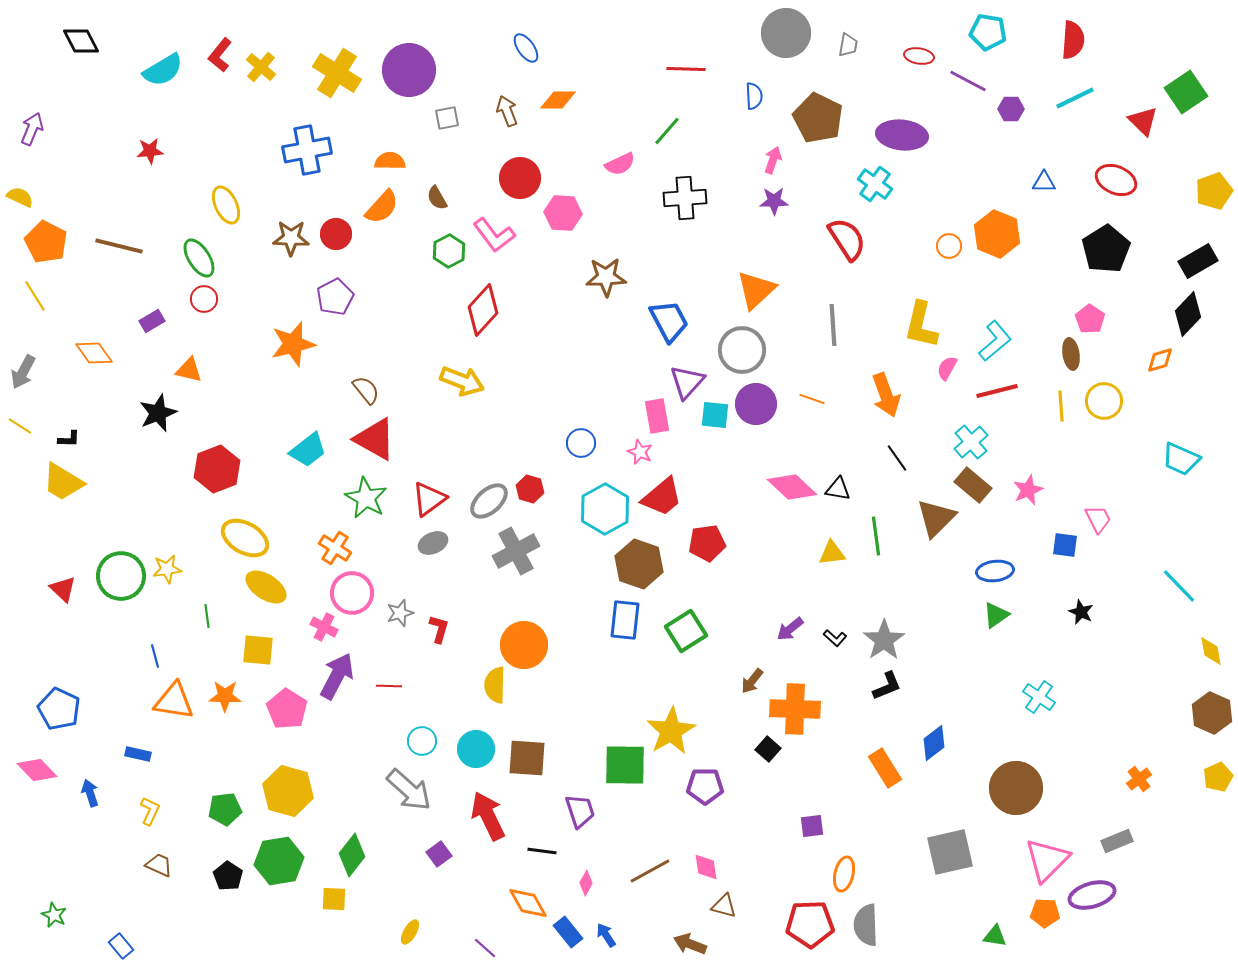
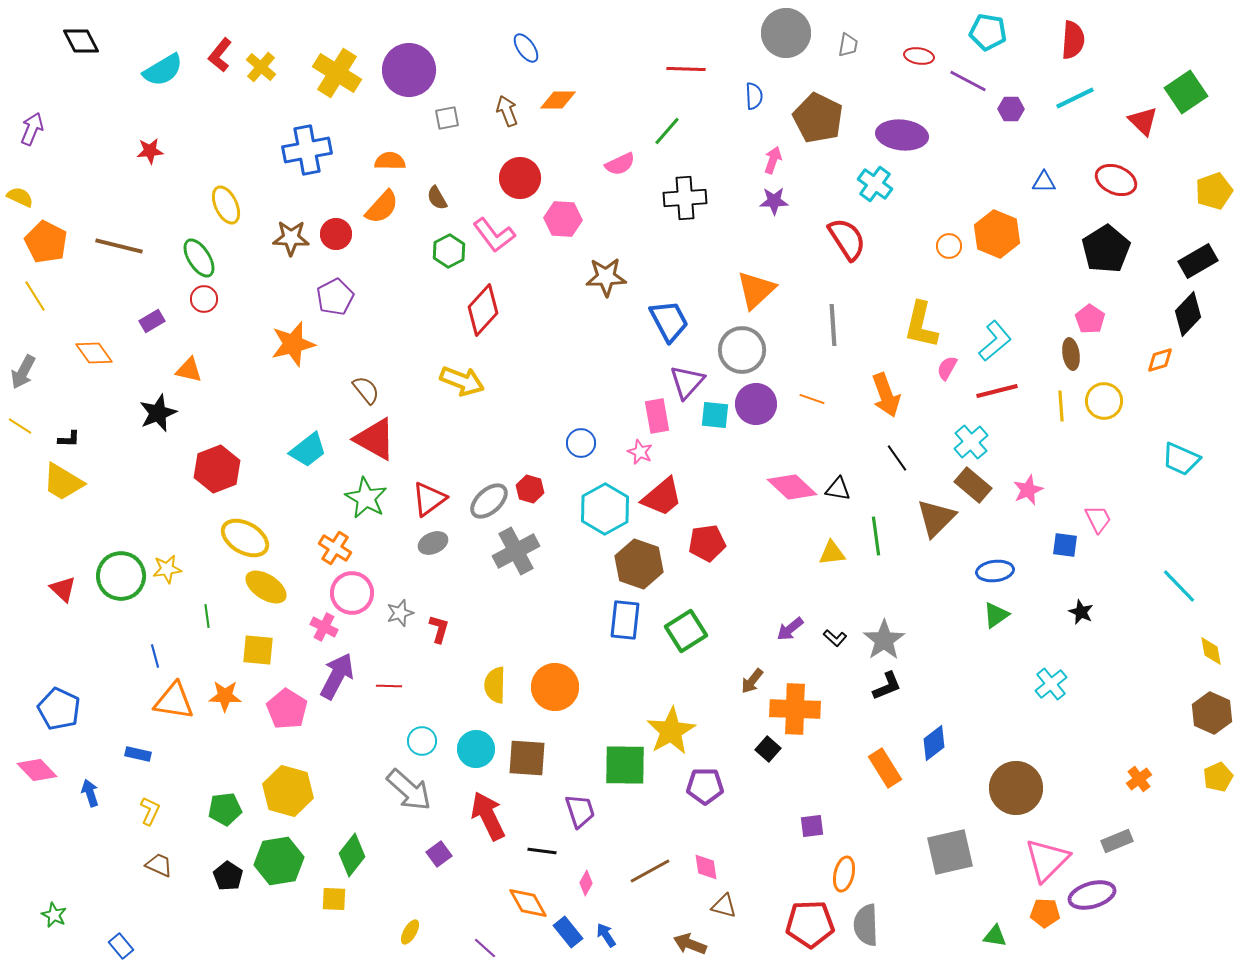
pink hexagon at (563, 213): moved 6 px down
orange circle at (524, 645): moved 31 px right, 42 px down
cyan cross at (1039, 697): moved 12 px right, 13 px up; rotated 16 degrees clockwise
